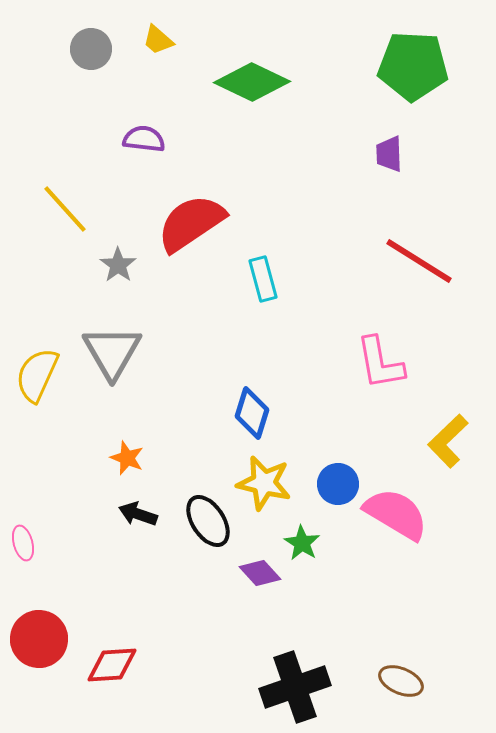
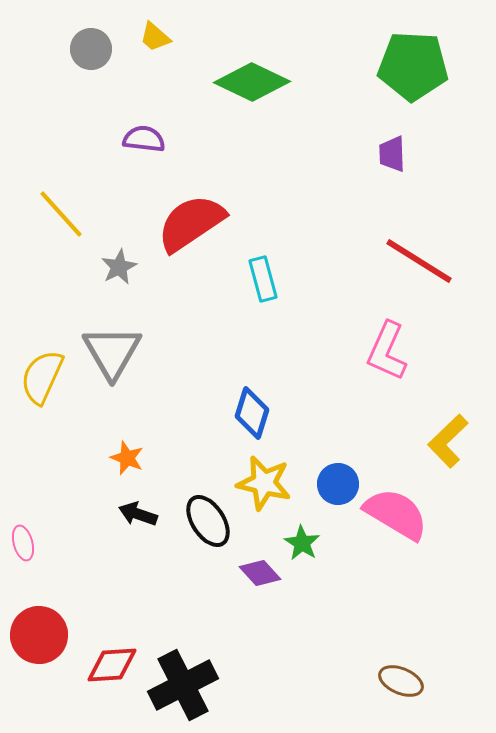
yellow trapezoid: moved 3 px left, 3 px up
purple trapezoid: moved 3 px right
yellow line: moved 4 px left, 5 px down
gray star: moved 1 px right, 2 px down; rotated 9 degrees clockwise
pink L-shape: moved 7 px right, 12 px up; rotated 34 degrees clockwise
yellow semicircle: moved 5 px right, 2 px down
red circle: moved 4 px up
black cross: moved 112 px left, 2 px up; rotated 8 degrees counterclockwise
